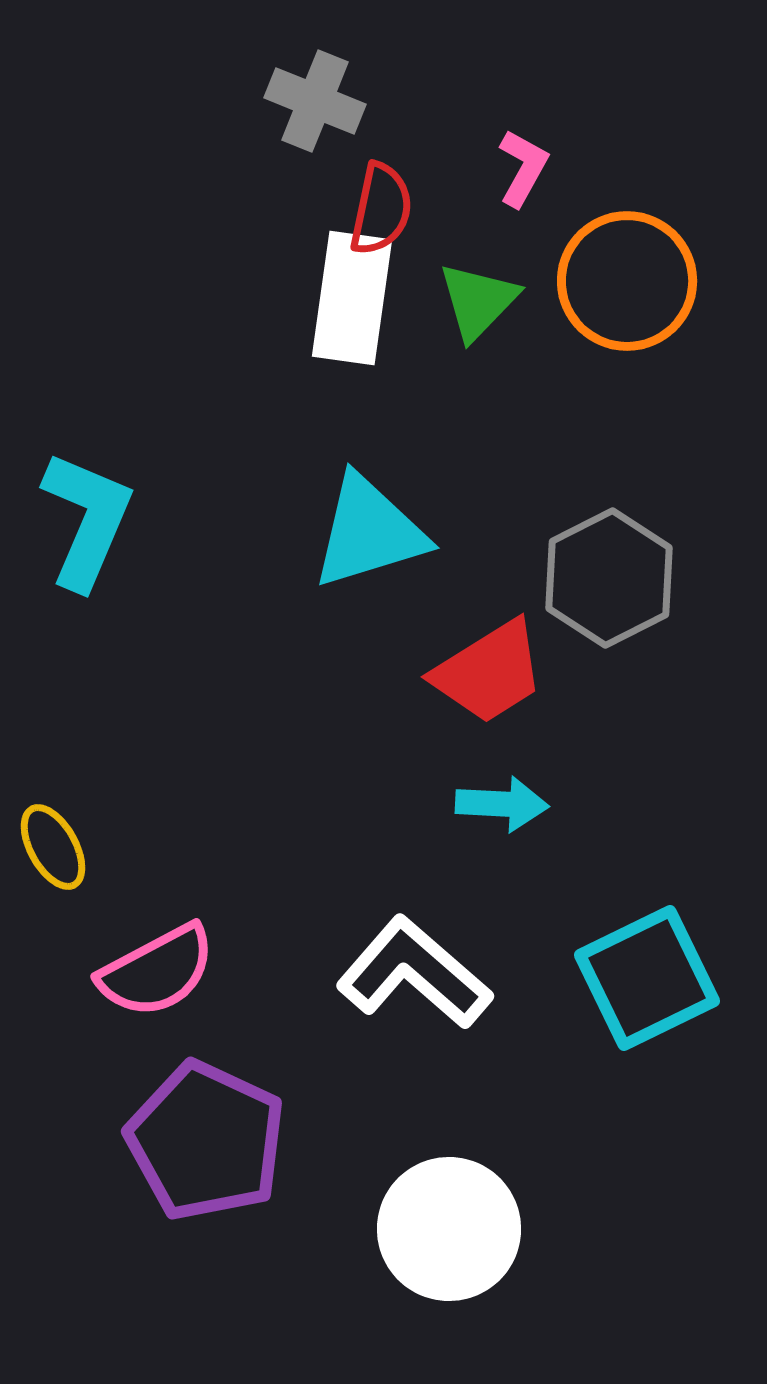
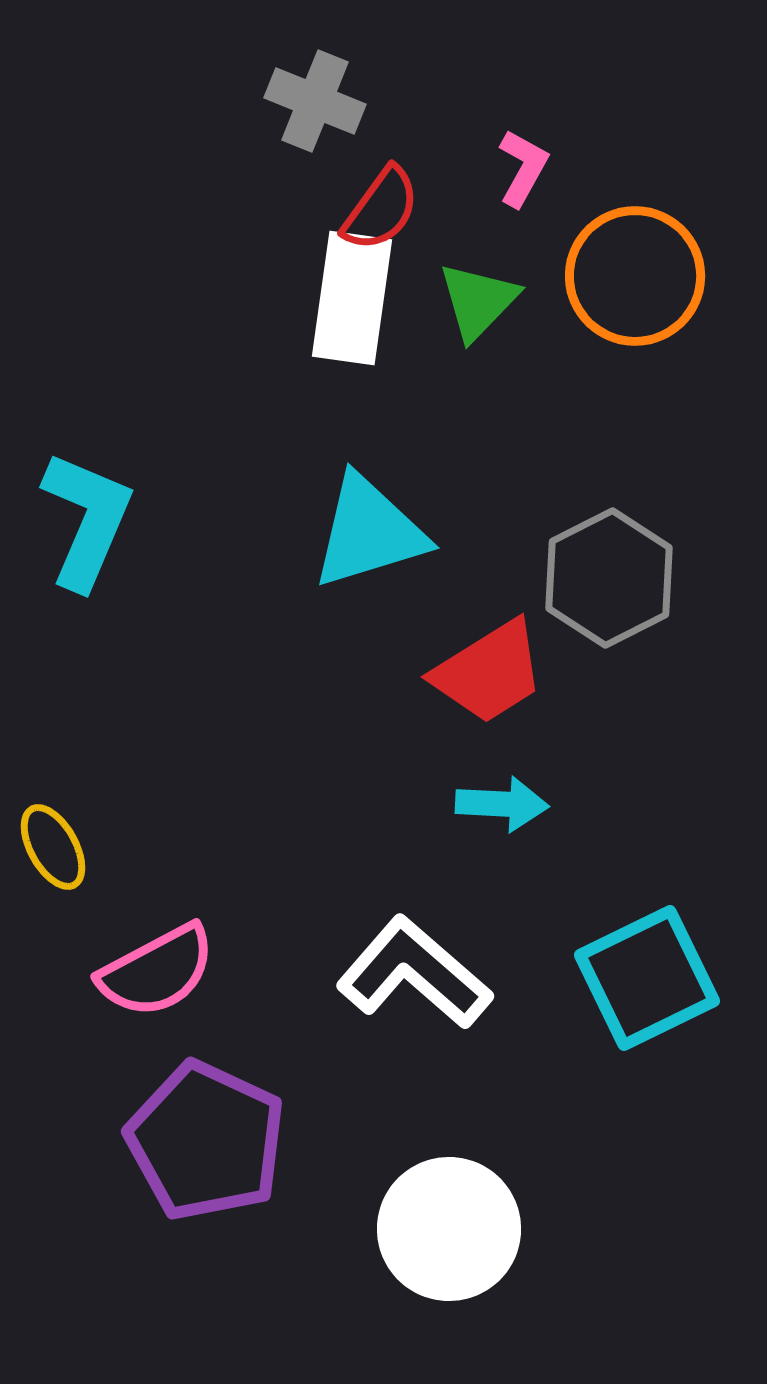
red semicircle: rotated 24 degrees clockwise
orange circle: moved 8 px right, 5 px up
